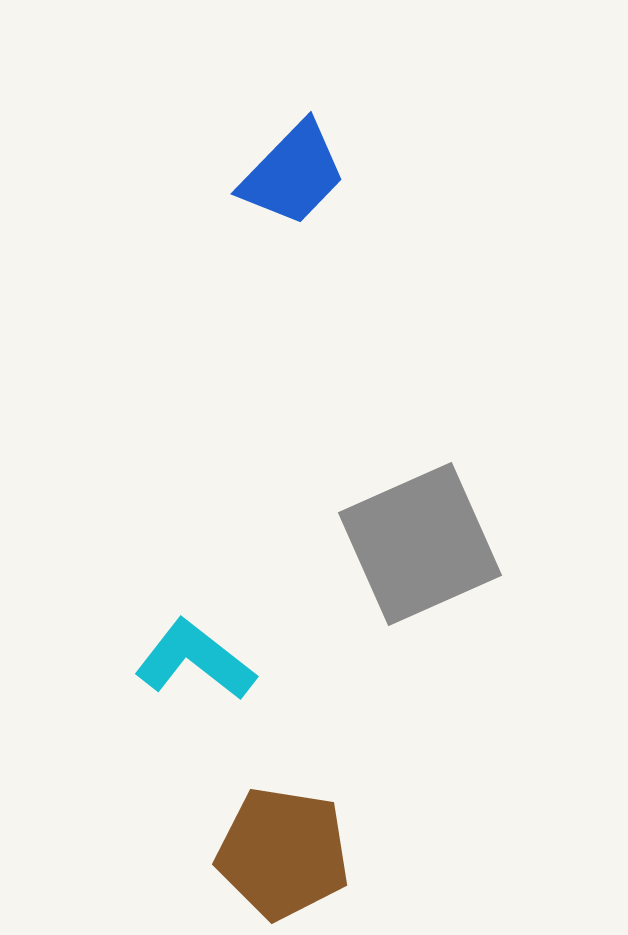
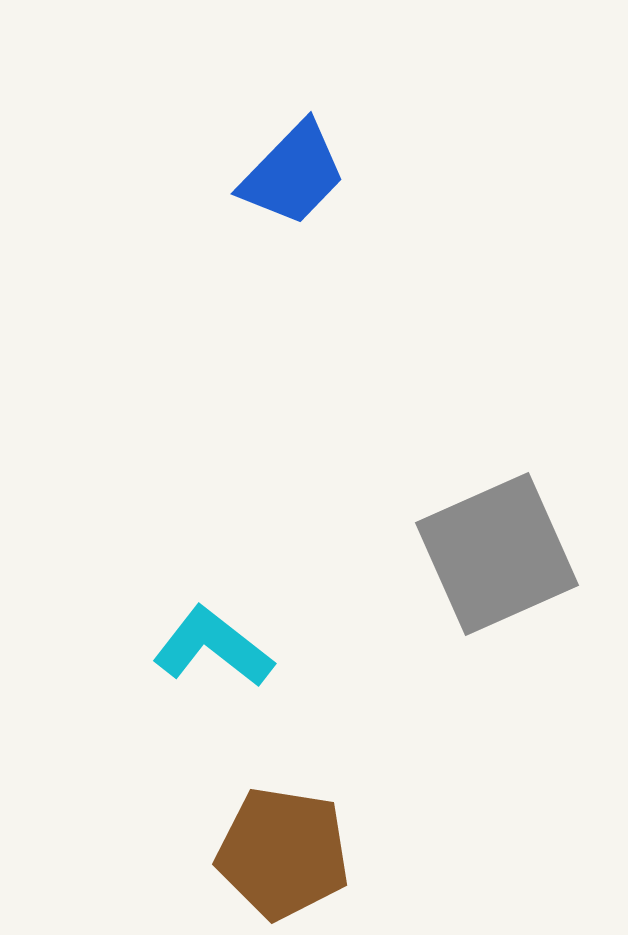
gray square: moved 77 px right, 10 px down
cyan L-shape: moved 18 px right, 13 px up
